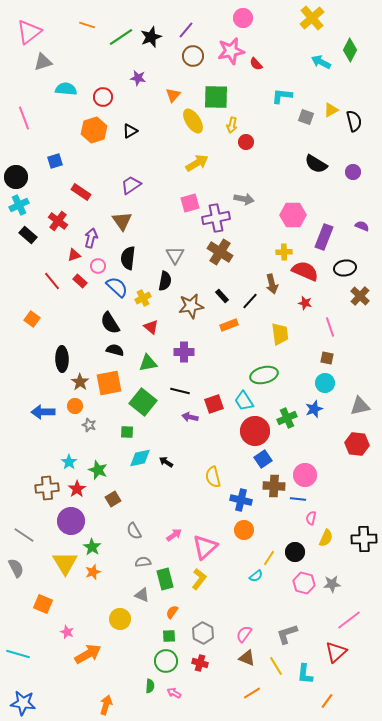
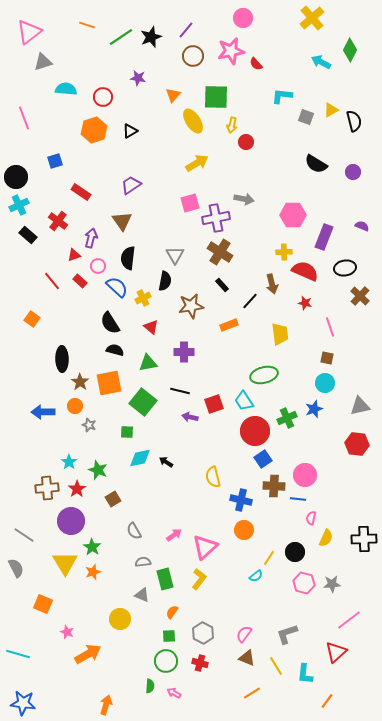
black rectangle at (222, 296): moved 11 px up
